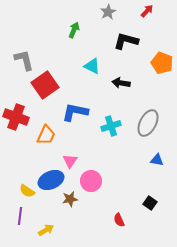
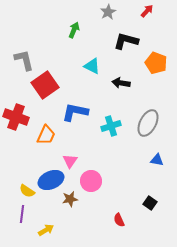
orange pentagon: moved 6 px left
purple line: moved 2 px right, 2 px up
